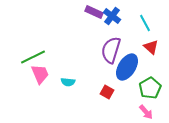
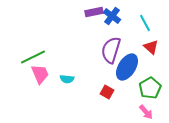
purple rectangle: rotated 36 degrees counterclockwise
cyan semicircle: moved 1 px left, 3 px up
